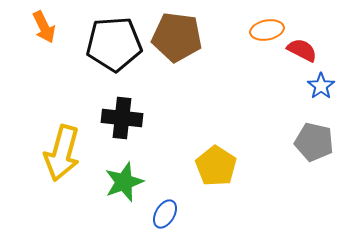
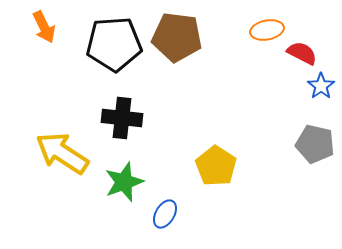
red semicircle: moved 3 px down
gray pentagon: moved 1 px right, 2 px down
yellow arrow: rotated 108 degrees clockwise
